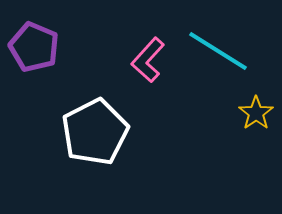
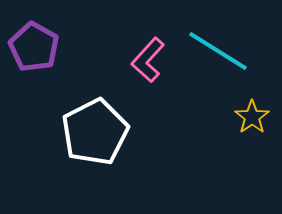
purple pentagon: rotated 6 degrees clockwise
yellow star: moved 4 px left, 4 px down
